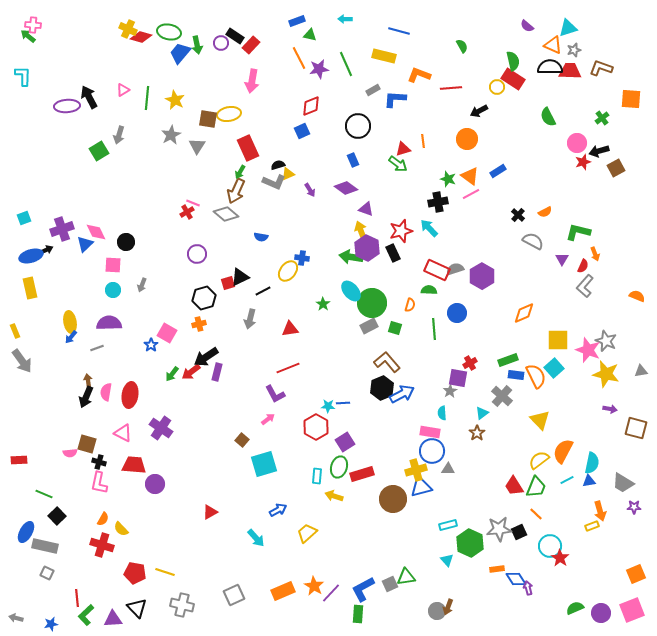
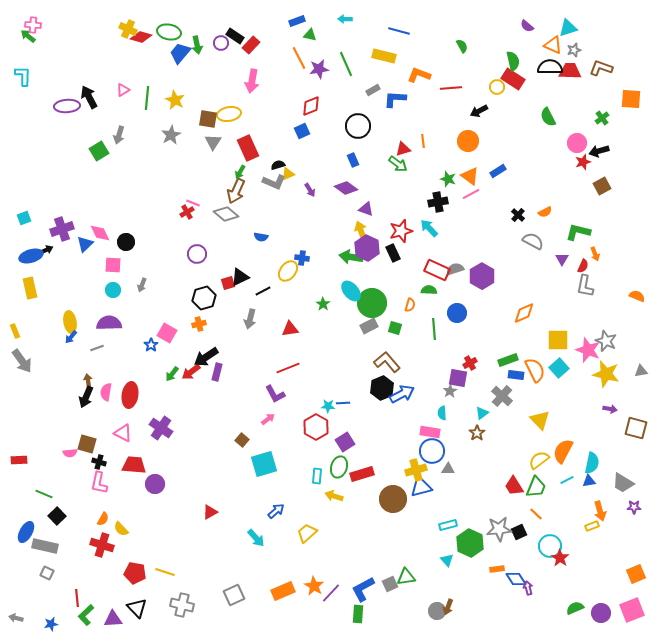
orange circle at (467, 139): moved 1 px right, 2 px down
gray triangle at (197, 146): moved 16 px right, 4 px up
brown square at (616, 168): moved 14 px left, 18 px down
pink diamond at (96, 232): moved 4 px right, 1 px down
gray L-shape at (585, 286): rotated 30 degrees counterclockwise
cyan square at (554, 368): moved 5 px right
orange semicircle at (536, 376): moved 1 px left, 6 px up
blue arrow at (278, 510): moved 2 px left, 1 px down; rotated 12 degrees counterclockwise
